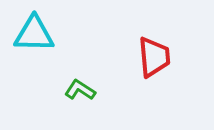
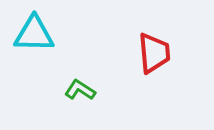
red trapezoid: moved 4 px up
